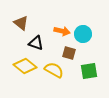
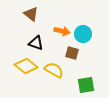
brown triangle: moved 10 px right, 9 px up
brown square: moved 3 px right
yellow diamond: moved 1 px right
green square: moved 3 px left, 14 px down
